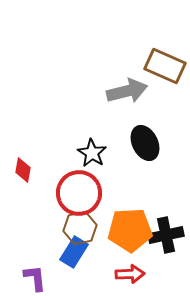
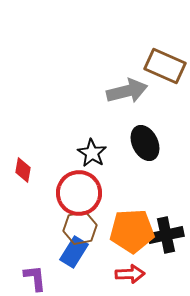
orange pentagon: moved 2 px right, 1 px down
